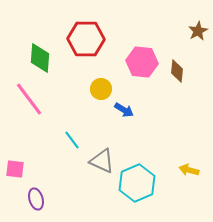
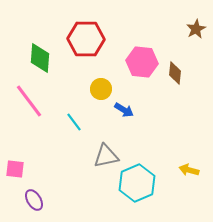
brown star: moved 2 px left, 2 px up
brown diamond: moved 2 px left, 2 px down
pink line: moved 2 px down
cyan line: moved 2 px right, 18 px up
gray triangle: moved 4 px right, 5 px up; rotated 36 degrees counterclockwise
purple ellipse: moved 2 px left, 1 px down; rotated 15 degrees counterclockwise
